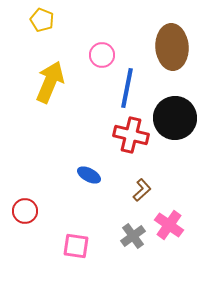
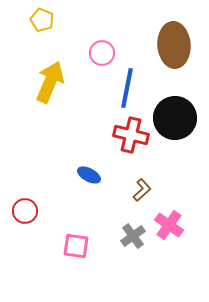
brown ellipse: moved 2 px right, 2 px up
pink circle: moved 2 px up
